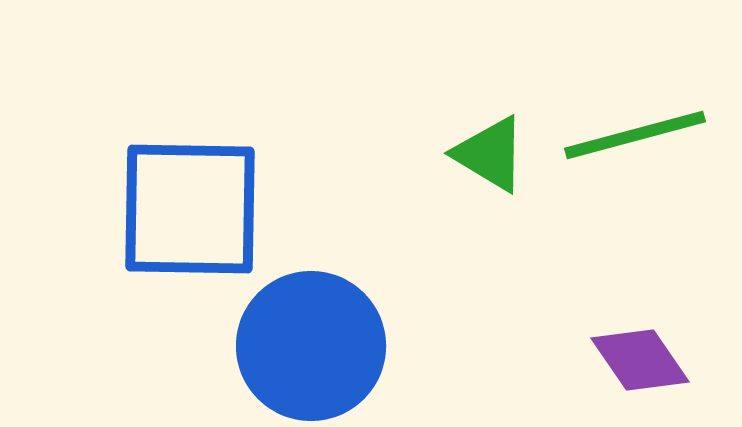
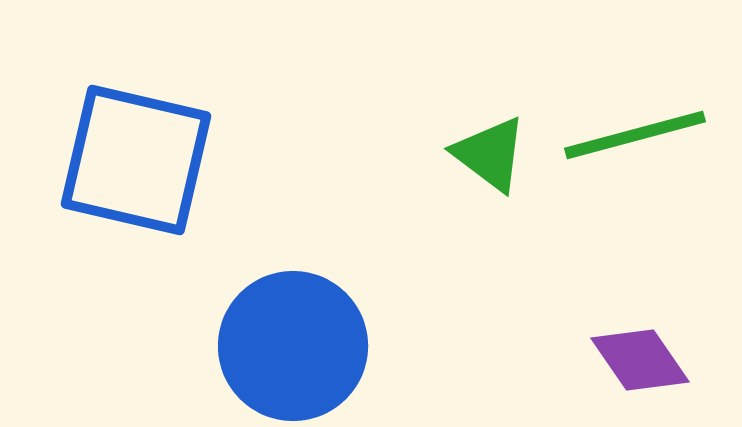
green triangle: rotated 6 degrees clockwise
blue square: moved 54 px left, 49 px up; rotated 12 degrees clockwise
blue circle: moved 18 px left
